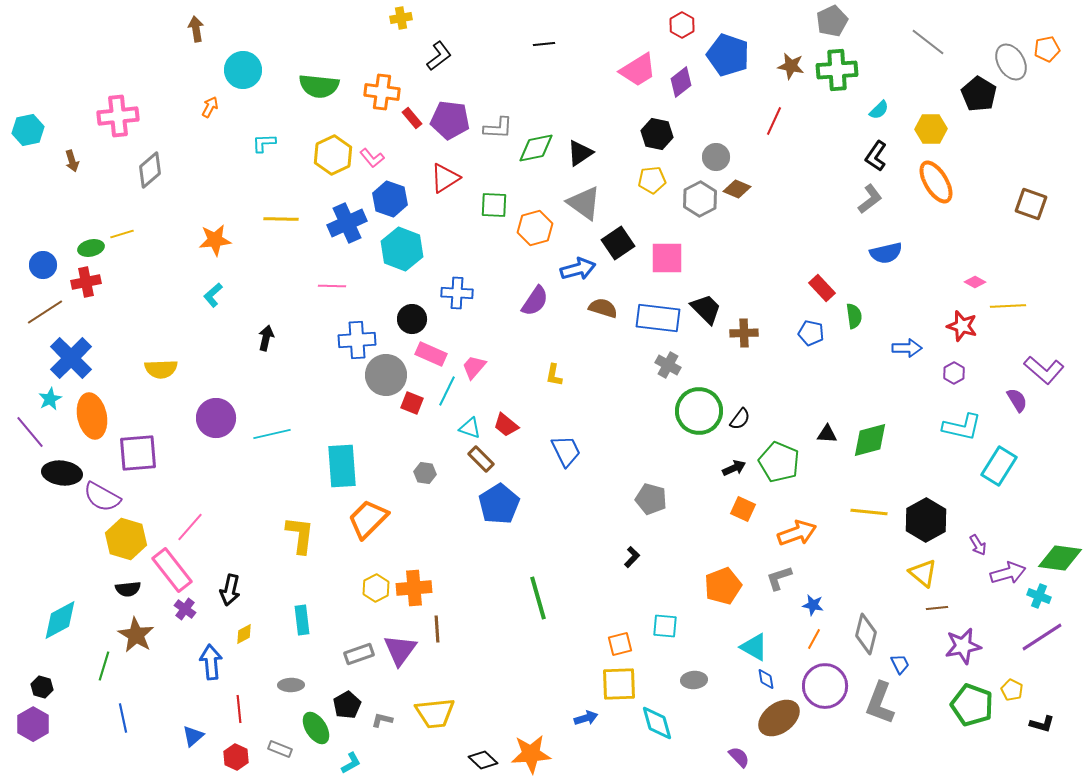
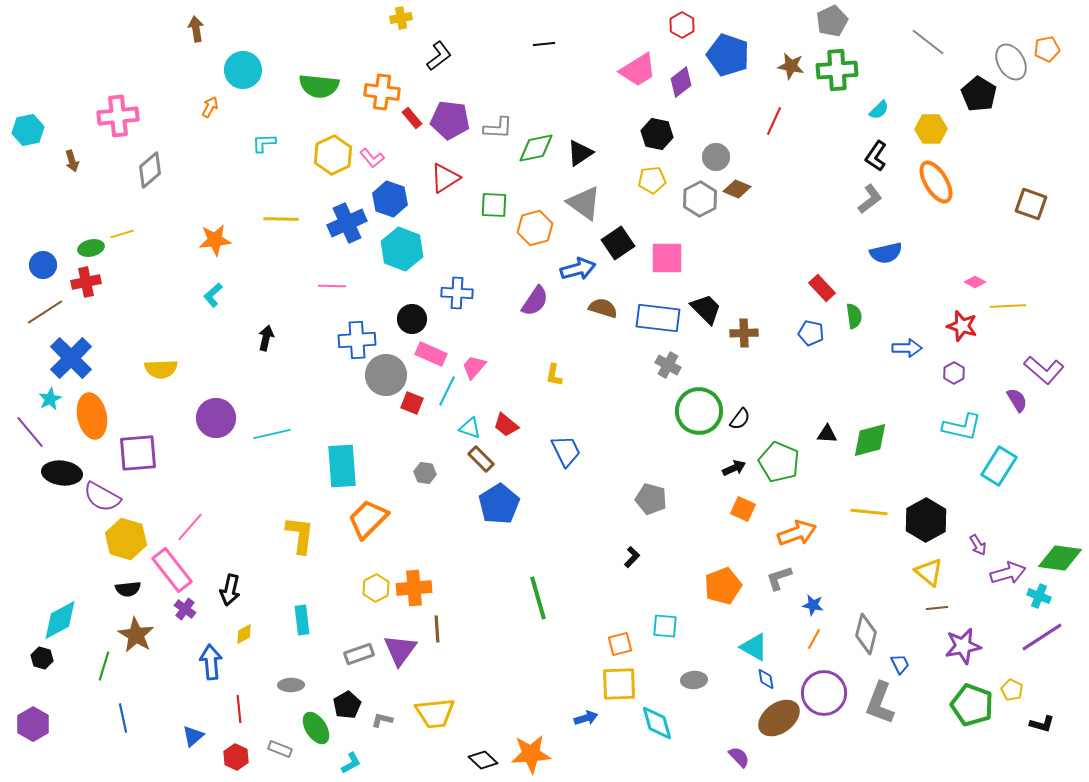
yellow triangle at (923, 573): moved 6 px right, 1 px up
purple circle at (825, 686): moved 1 px left, 7 px down
black hexagon at (42, 687): moved 29 px up
